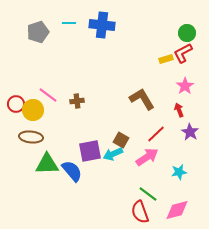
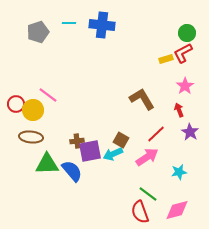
brown cross: moved 40 px down
